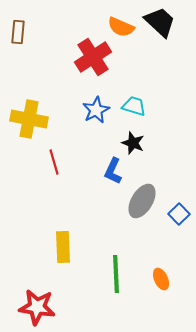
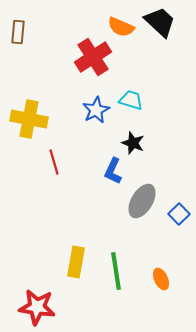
cyan trapezoid: moved 3 px left, 6 px up
yellow rectangle: moved 13 px right, 15 px down; rotated 12 degrees clockwise
green line: moved 3 px up; rotated 6 degrees counterclockwise
